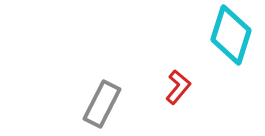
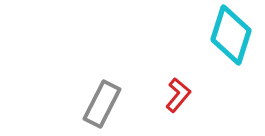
red L-shape: moved 8 px down
